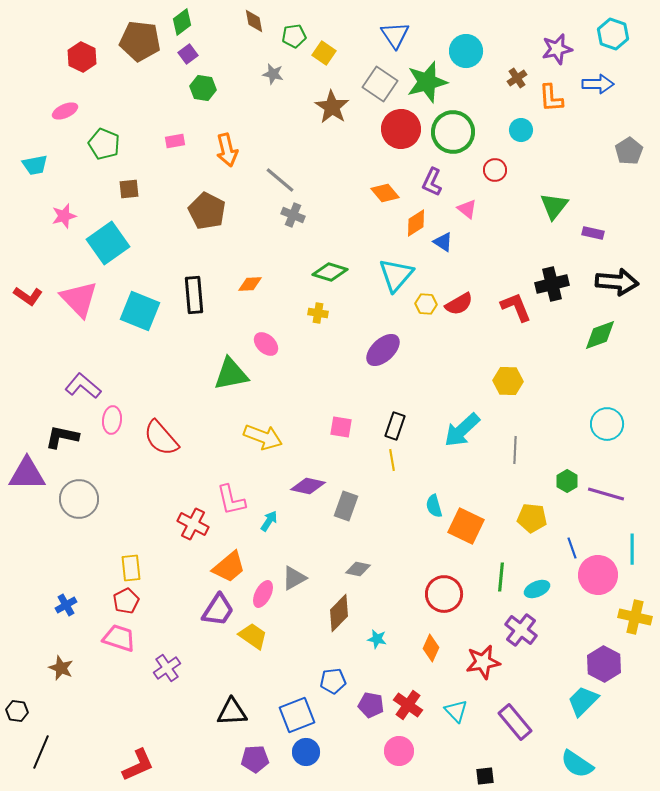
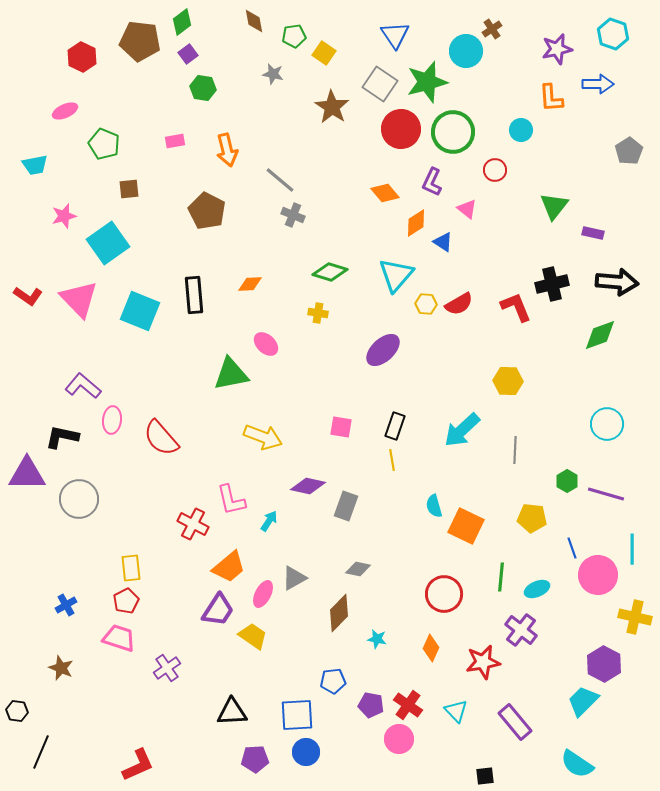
brown cross at (517, 78): moved 25 px left, 49 px up
blue square at (297, 715): rotated 18 degrees clockwise
pink circle at (399, 751): moved 12 px up
